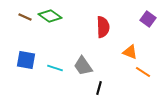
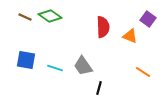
orange triangle: moved 16 px up
